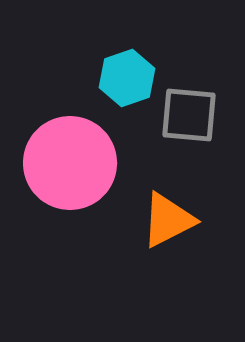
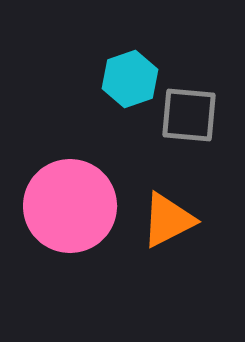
cyan hexagon: moved 3 px right, 1 px down
pink circle: moved 43 px down
